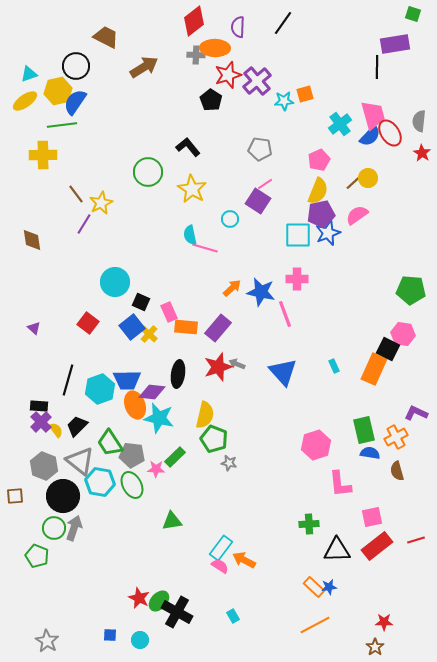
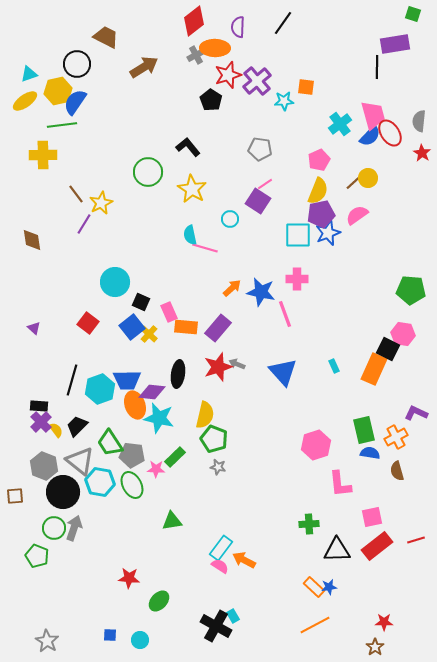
gray cross at (196, 55): rotated 30 degrees counterclockwise
black circle at (76, 66): moved 1 px right, 2 px up
orange square at (305, 94): moved 1 px right, 7 px up; rotated 24 degrees clockwise
black line at (68, 380): moved 4 px right
gray star at (229, 463): moved 11 px left, 4 px down
black circle at (63, 496): moved 4 px up
red star at (139, 598): moved 10 px left, 20 px up; rotated 20 degrees counterclockwise
black cross at (177, 612): moved 39 px right, 14 px down
